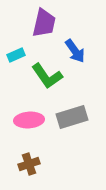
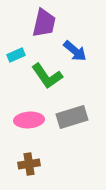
blue arrow: rotated 15 degrees counterclockwise
brown cross: rotated 10 degrees clockwise
